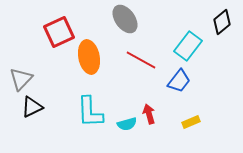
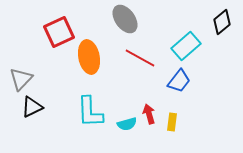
cyan rectangle: moved 2 px left; rotated 12 degrees clockwise
red line: moved 1 px left, 2 px up
yellow rectangle: moved 19 px left; rotated 60 degrees counterclockwise
